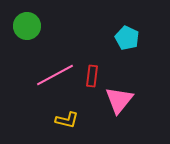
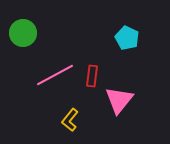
green circle: moved 4 px left, 7 px down
yellow L-shape: moved 3 px right; rotated 115 degrees clockwise
